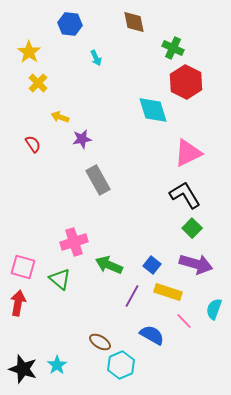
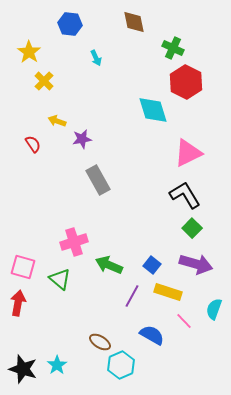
yellow cross: moved 6 px right, 2 px up
yellow arrow: moved 3 px left, 4 px down
